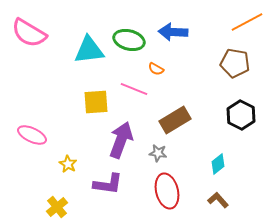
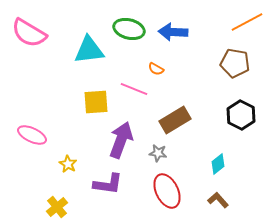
green ellipse: moved 11 px up
red ellipse: rotated 12 degrees counterclockwise
